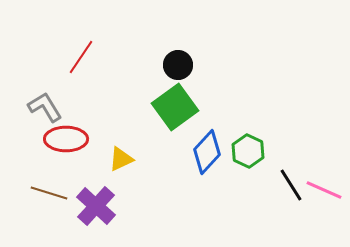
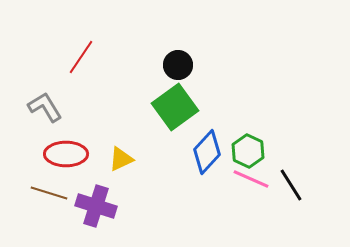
red ellipse: moved 15 px down
pink line: moved 73 px left, 11 px up
purple cross: rotated 24 degrees counterclockwise
